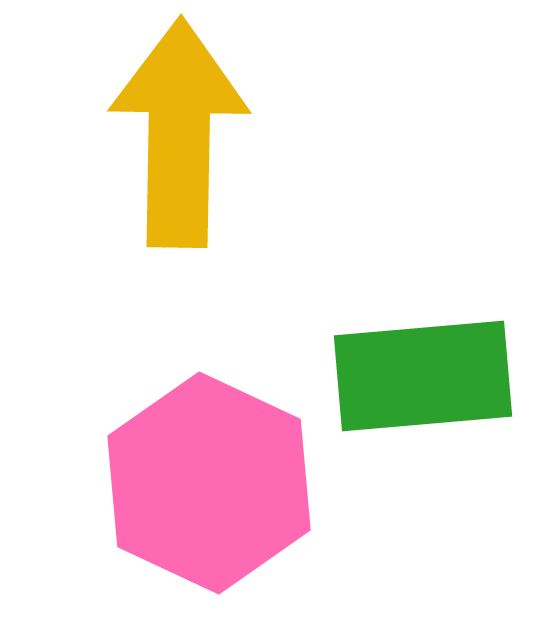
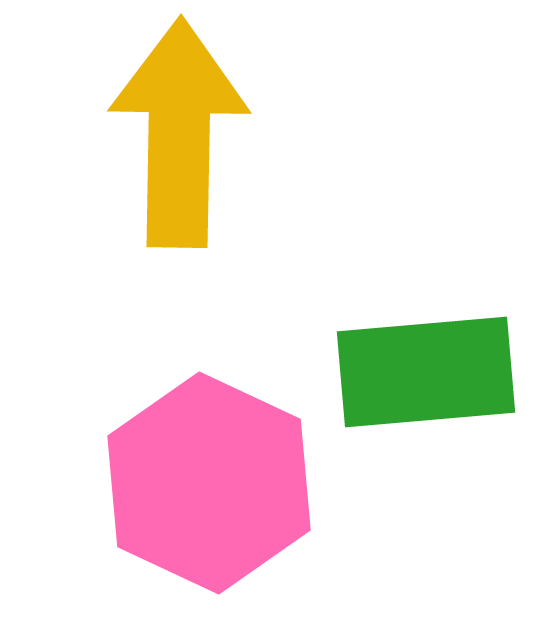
green rectangle: moved 3 px right, 4 px up
